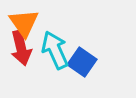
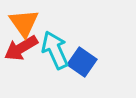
red arrow: rotated 72 degrees clockwise
